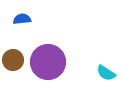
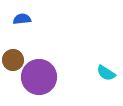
purple circle: moved 9 px left, 15 px down
